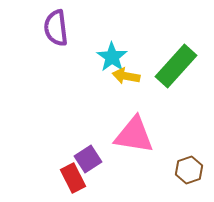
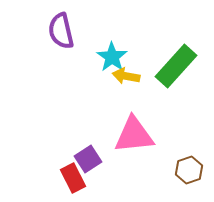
purple semicircle: moved 5 px right, 3 px down; rotated 6 degrees counterclockwise
pink triangle: rotated 15 degrees counterclockwise
